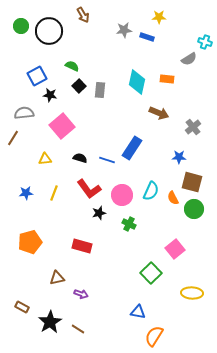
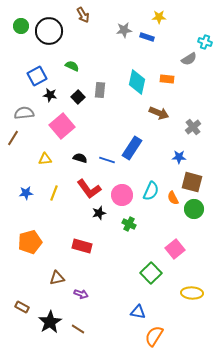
black square at (79, 86): moved 1 px left, 11 px down
